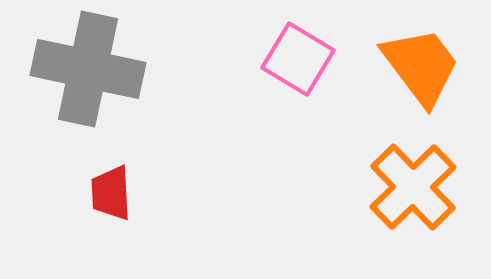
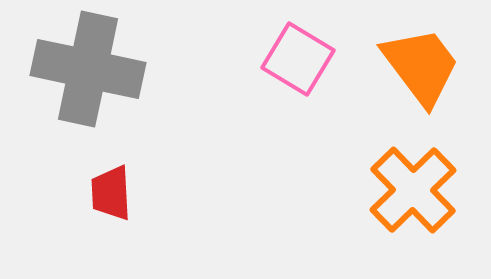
orange cross: moved 3 px down
